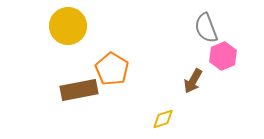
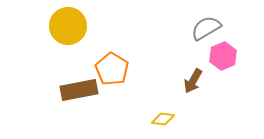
gray semicircle: rotated 80 degrees clockwise
yellow diamond: rotated 25 degrees clockwise
